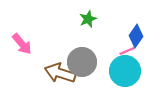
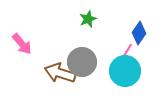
blue diamond: moved 3 px right, 3 px up
pink line: rotated 35 degrees counterclockwise
